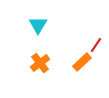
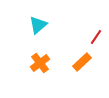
cyan triangle: rotated 18 degrees clockwise
red line: moved 8 px up
